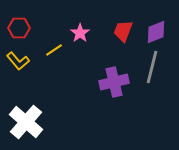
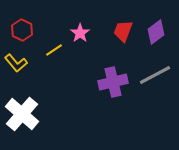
red hexagon: moved 3 px right, 2 px down; rotated 25 degrees clockwise
purple diamond: rotated 15 degrees counterclockwise
yellow L-shape: moved 2 px left, 2 px down
gray line: moved 3 px right, 8 px down; rotated 48 degrees clockwise
purple cross: moved 1 px left
white cross: moved 4 px left, 8 px up
